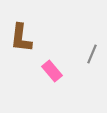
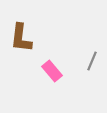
gray line: moved 7 px down
